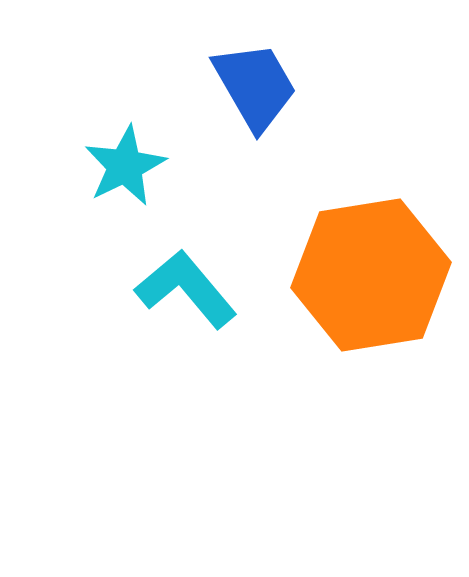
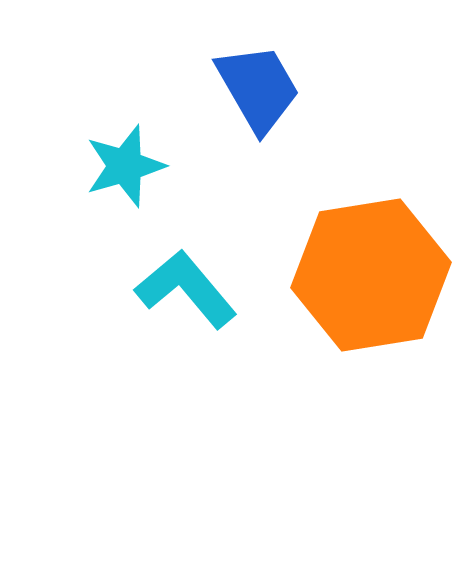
blue trapezoid: moved 3 px right, 2 px down
cyan star: rotated 10 degrees clockwise
